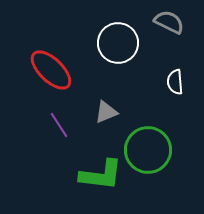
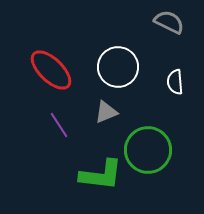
white circle: moved 24 px down
